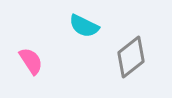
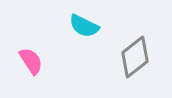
gray diamond: moved 4 px right
